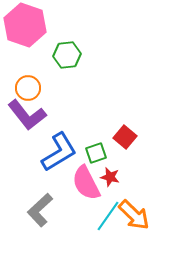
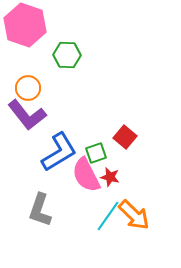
green hexagon: rotated 8 degrees clockwise
pink semicircle: moved 8 px up
gray L-shape: rotated 28 degrees counterclockwise
